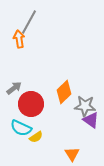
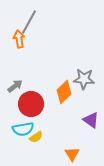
gray arrow: moved 1 px right, 2 px up
gray star: moved 1 px left, 27 px up
cyan semicircle: moved 2 px right, 1 px down; rotated 35 degrees counterclockwise
